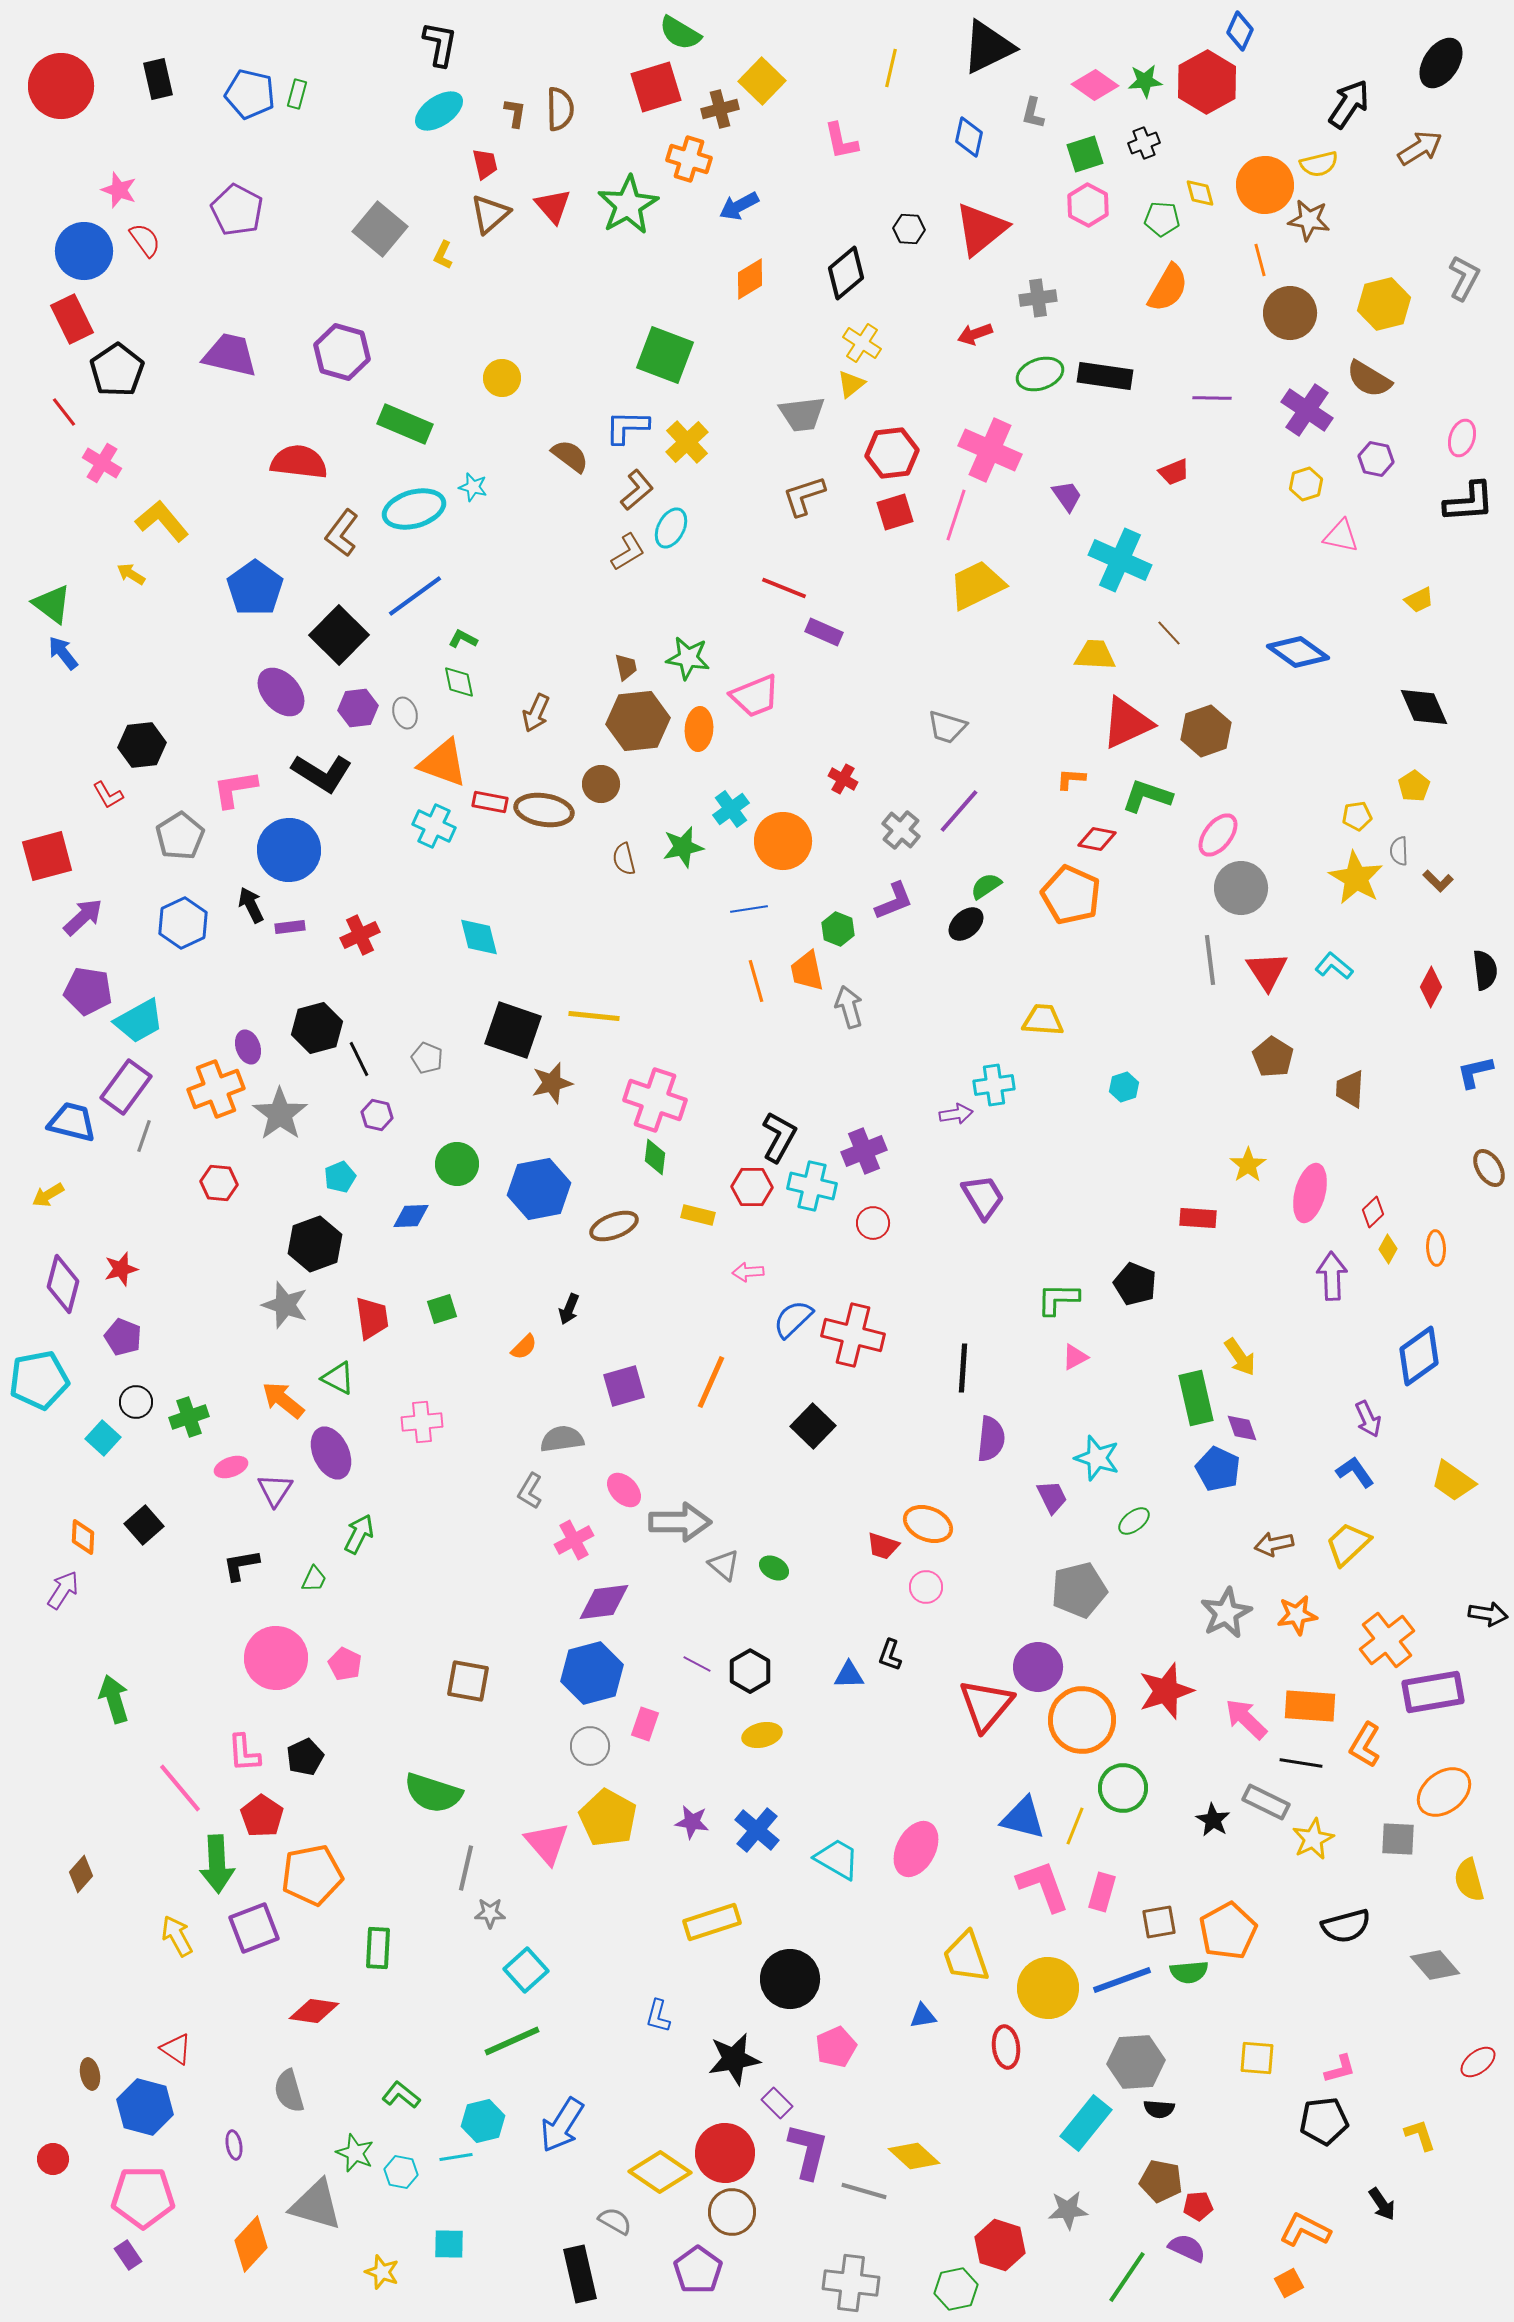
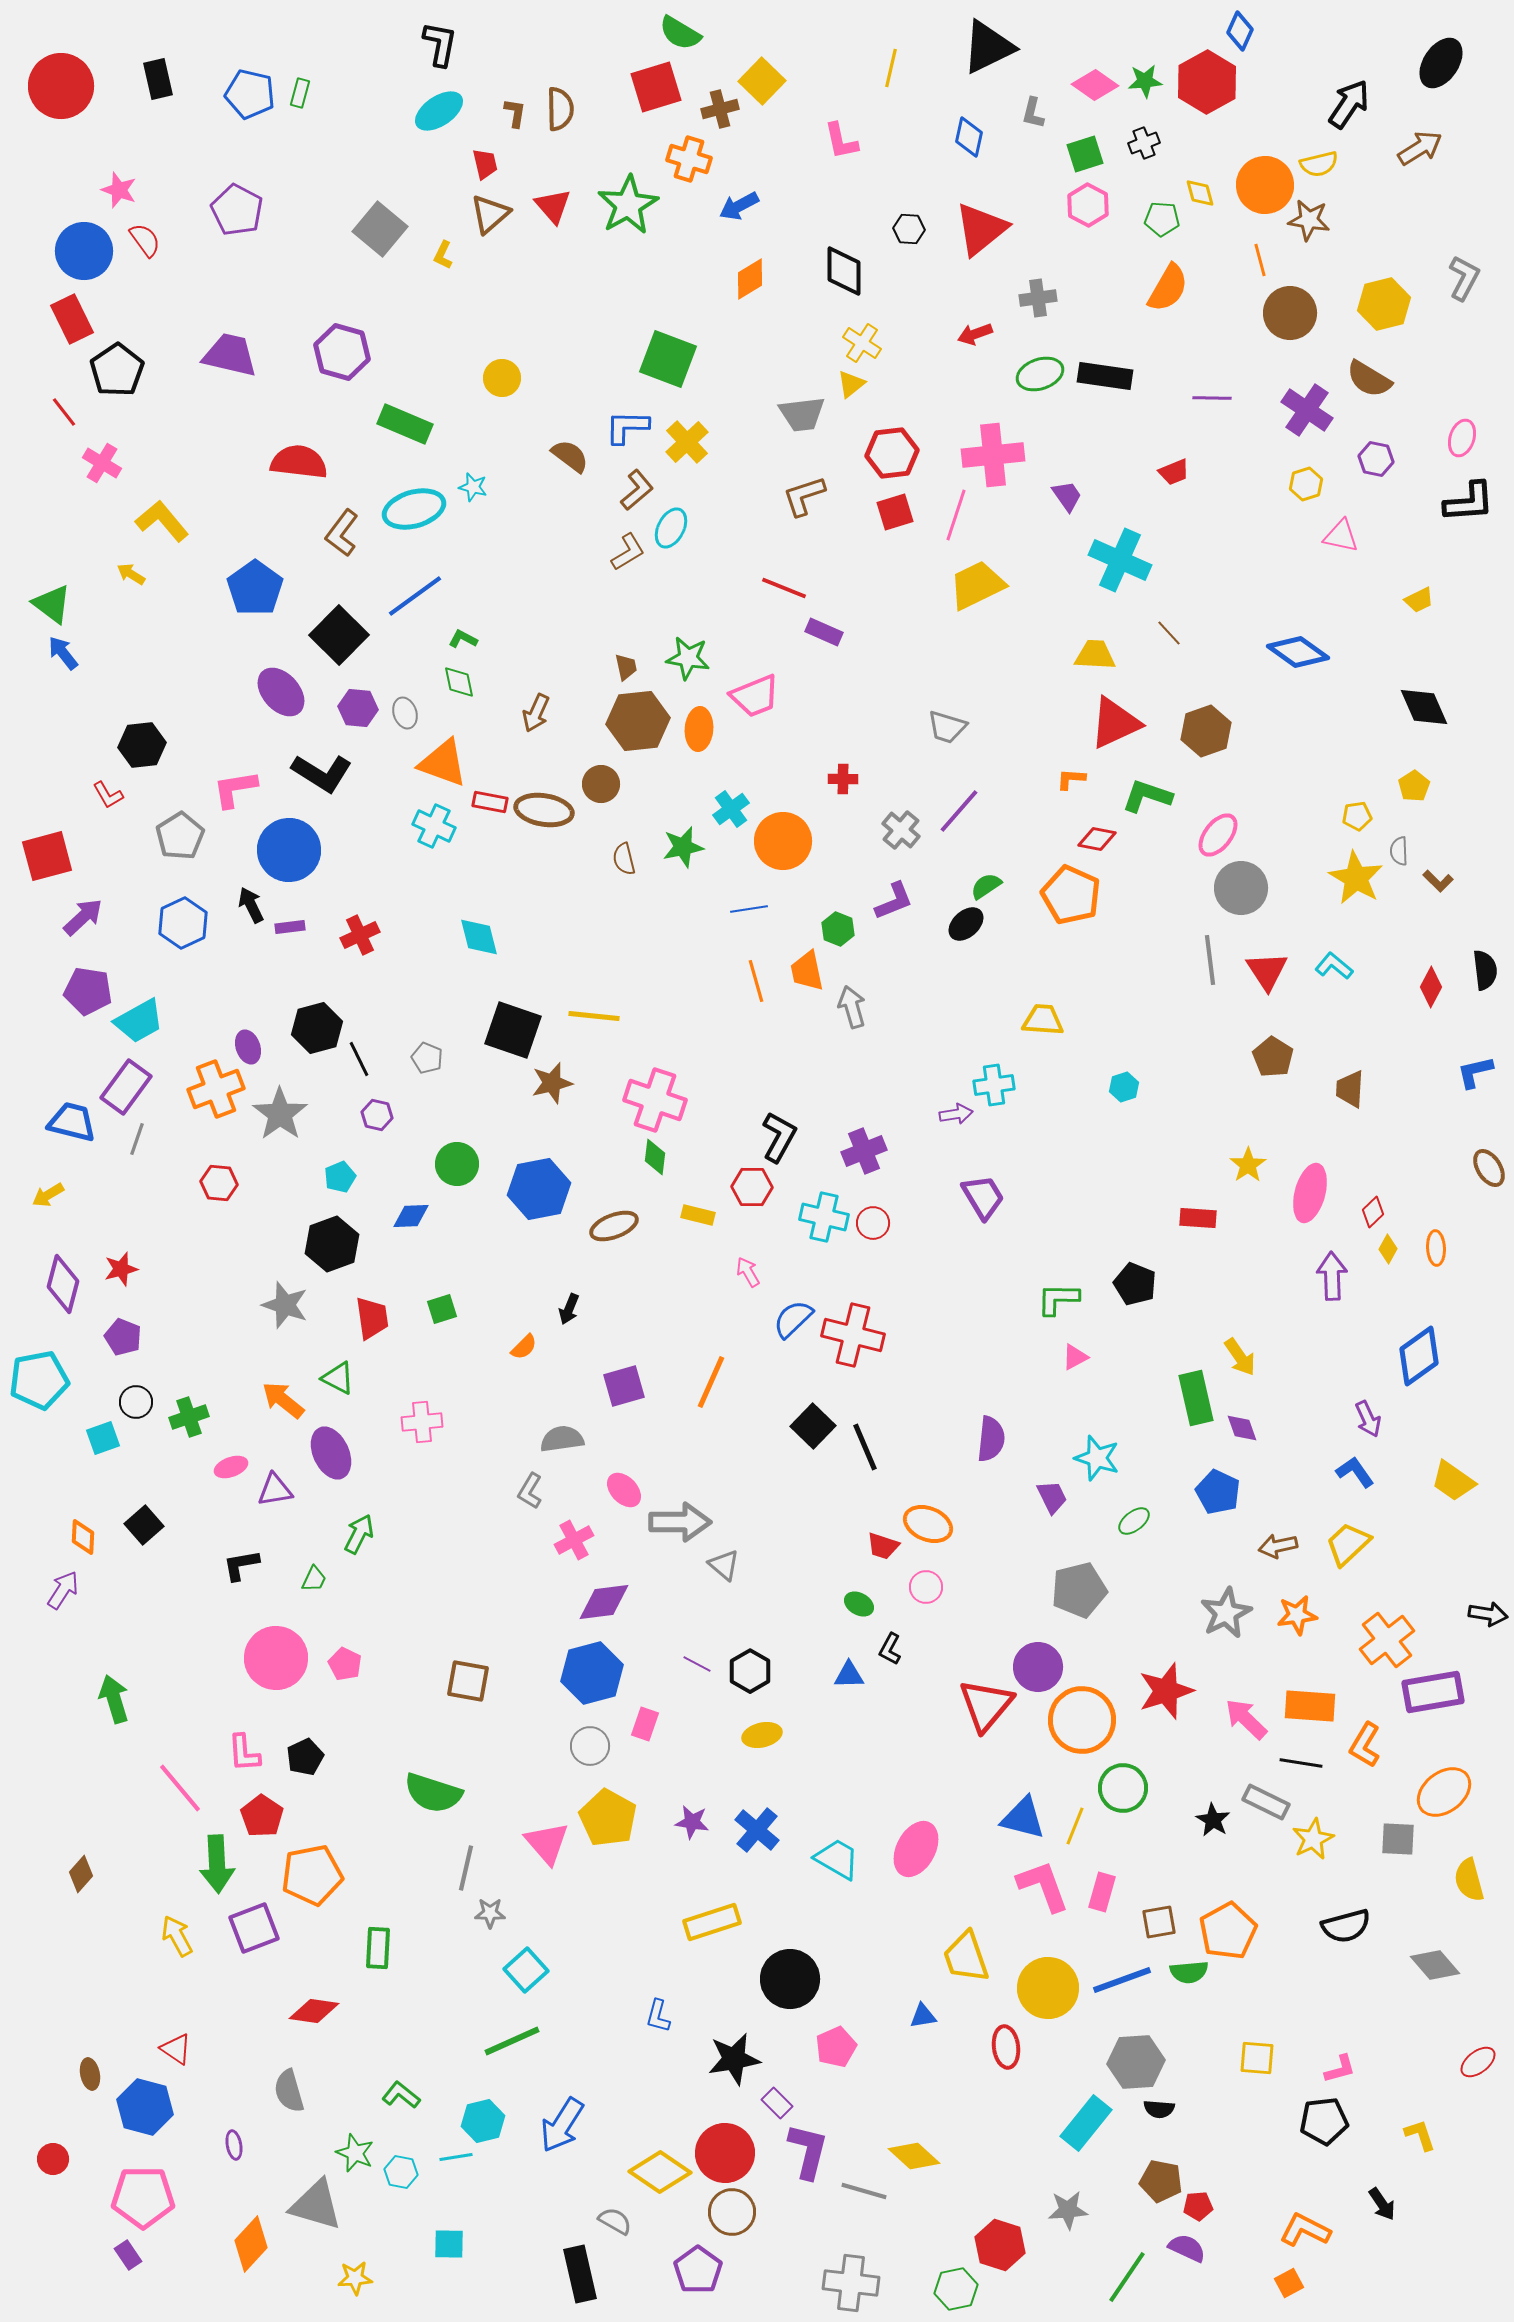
green rectangle at (297, 94): moved 3 px right, 1 px up
black diamond at (846, 273): moved 2 px left, 2 px up; rotated 50 degrees counterclockwise
green square at (665, 355): moved 3 px right, 4 px down
pink cross at (990, 450): moved 3 px right, 5 px down; rotated 30 degrees counterclockwise
purple hexagon at (358, 708): rotated 12 degrees clockwise
red triangle at (1127, 723): moved 12 px left
red cross at (843, 779): rotated 28 degrees counterclockwise
gray arrow at (849, 1007): moved 3 px right
gray line at (144, 1136): moved 7 px left, 3 px down
cyan cross at (812, 1186): moved 12 px right, 31 px down
black hexagon at (315, 1244): moved 17 px right
pink arrow at (748, 1272): rotated 64 degrees clockwise
black line at (963, 1368): moved 98 px left, 79 px down; rotated 27 degrees counterclockwise
cyan square at (103, 1438): rotated 28 degrees clockwise
blue pentagon at (1218, 1469): moved 23 px down
purple triangle at (275, 1490): rotated 48 degrees clockwise
brown arrow at (1274, 1544): moved 4 px right, 2 px down
green ellipse at (774, 1568): moved 85 px right, 36 px down
black L-shape at (890, 1655): moved 6 px up; rotated 8 degrees clockwise
yellow star at (382, 2272): moved 27 px left, 6 px down; rotated 24 degrees counterclockwise
